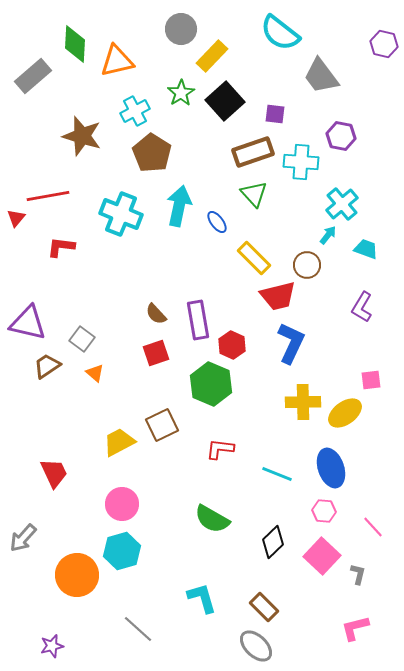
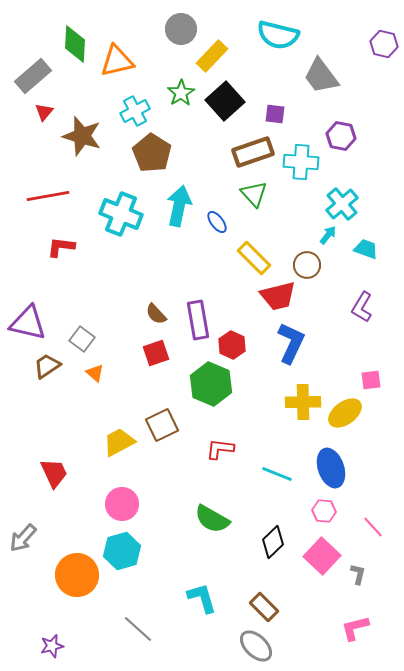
cyan semicircle at (280, 33): moved 2 px left, 2 px down; rotated 24 degrees counterclockwise
red triangle at (16, 218): moved 28 px right, 106 px up
